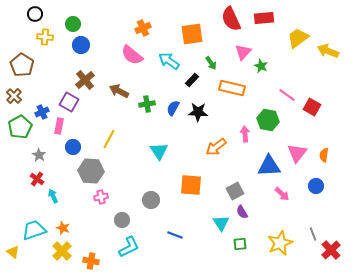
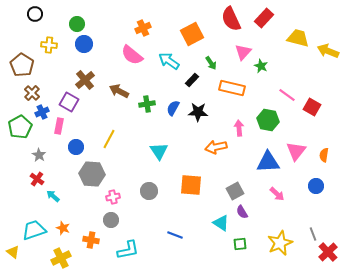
red rectangle at (264, 18): rotated 42 degrees counterclockwise
green circle at (73, 24): moved 4 px right
orange square at (192, 34): rotated 20 degrees counterclockwise
yellow cross at (45, 37): moved 4 px right, 8 px down
yellow trapezoid at (298, 38): rotated 50 degrees clockwise
blue circle at (81, 45): moved 3 px right, 1 px up
brown cross at (14, 96): moved 18 px right, 3 px up
pink arrow at (245, 134): moved 6 px left, 6 px up
blue circle at (73, 147): moved 3 px right
orange arrow at (216, 147): rotated 25 degrees clockwise
pink triangle at (297, 153): moved 1 px left, 2 px up
blue triangle at (269, 166): moved 1 px left, 4 px up
gray hexagon at (91, 171): moved 1 px right, 3 px down
pink arrow at (282, 194): moved 5 px left
cyan arrow at (53, 196): rotated 24 degrees counterclockwise
pink cross at (101, 197): moved 12 px right
gray circle at (151, 200): moved 2 px left, 9 px up
gray circle at (122, 220): moved 11 px left
cyan triangle at (221, 223): rotated 24 degrees counterclockwise
cyan L-shape at (129, 247): moved 1 px left, 3 px down; rotated 15 degrees clockwise
red cross at (331, 250): moved 3 px left, 2 px down
yellow cross at (62, 251): moved 1 px left, 7 px down; rotated 18 degrees clockwise
orange cross at (91, 261): moved 21 px up
